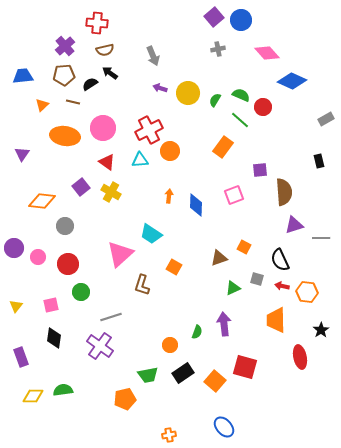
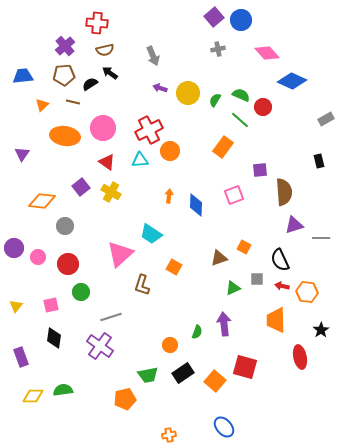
gray square at (257, 279): rotated 16 degrees counterclockwise
